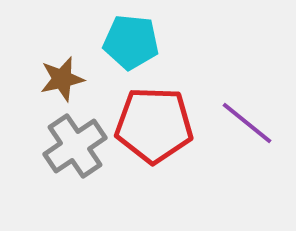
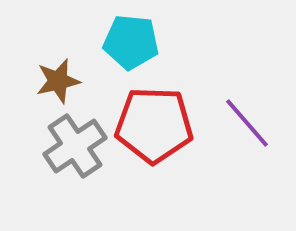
brown star: moved 4 px left, 2 px down
purple line: rotated 10 degrees clockwise
